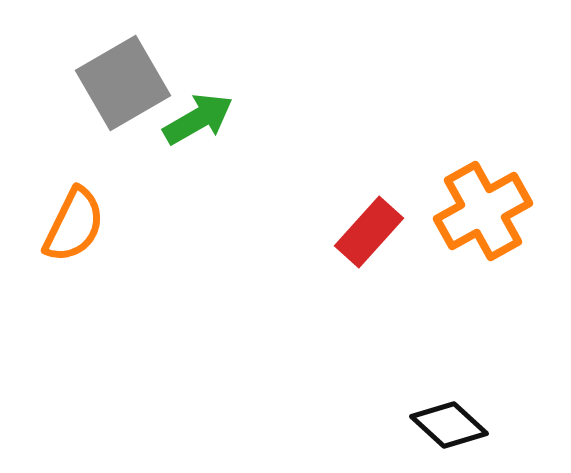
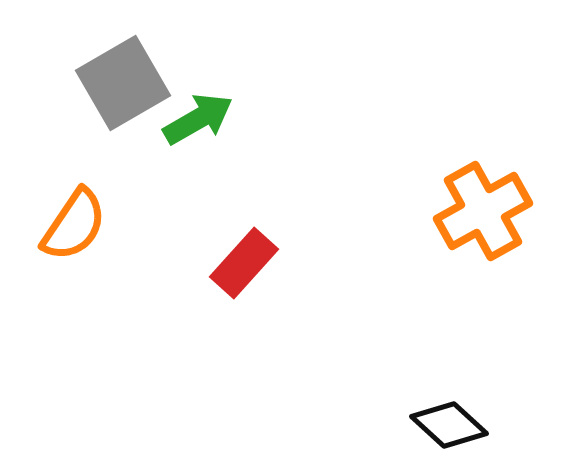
orange semicircle: rotated 8 degrees clockwise
red rectangle: moved 125 px left, 31 px down
